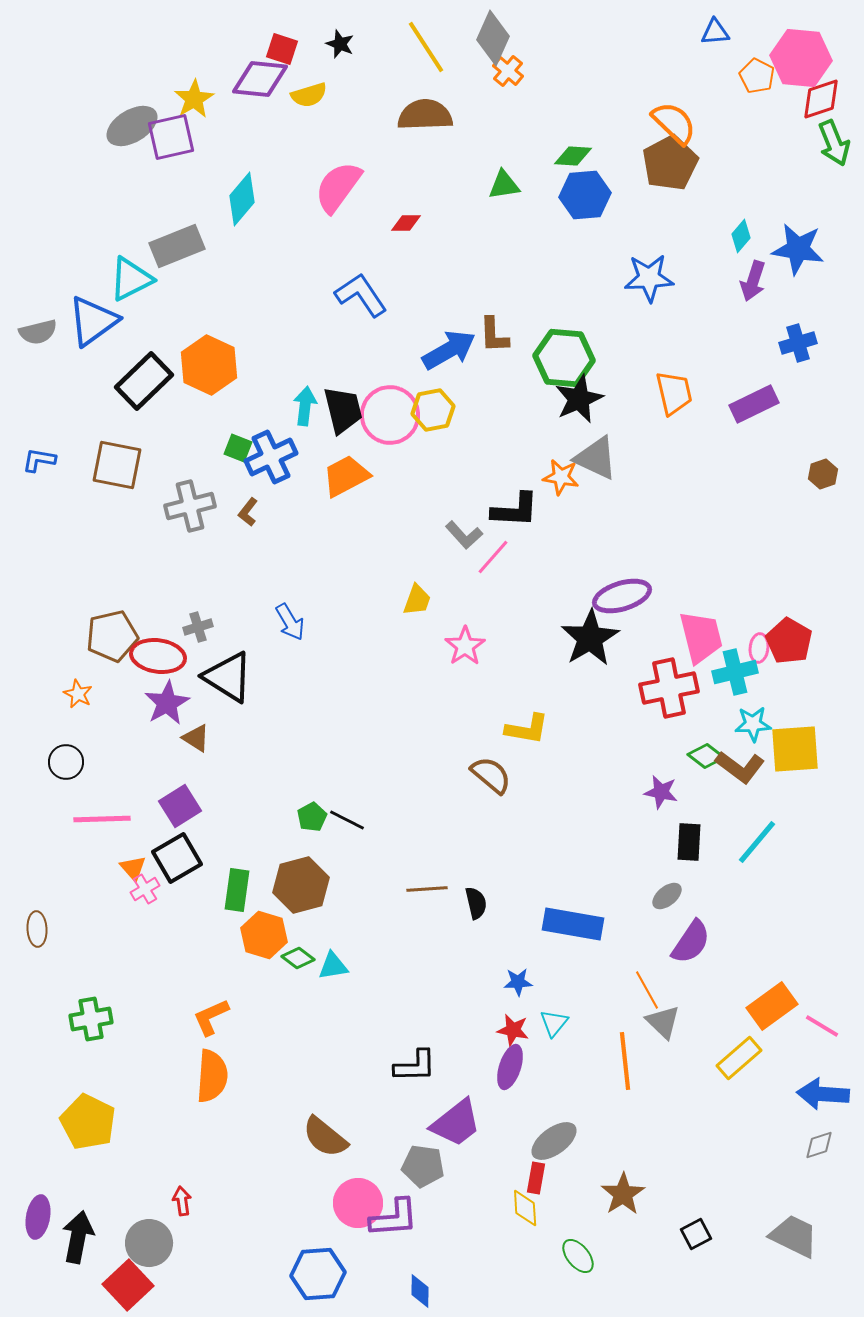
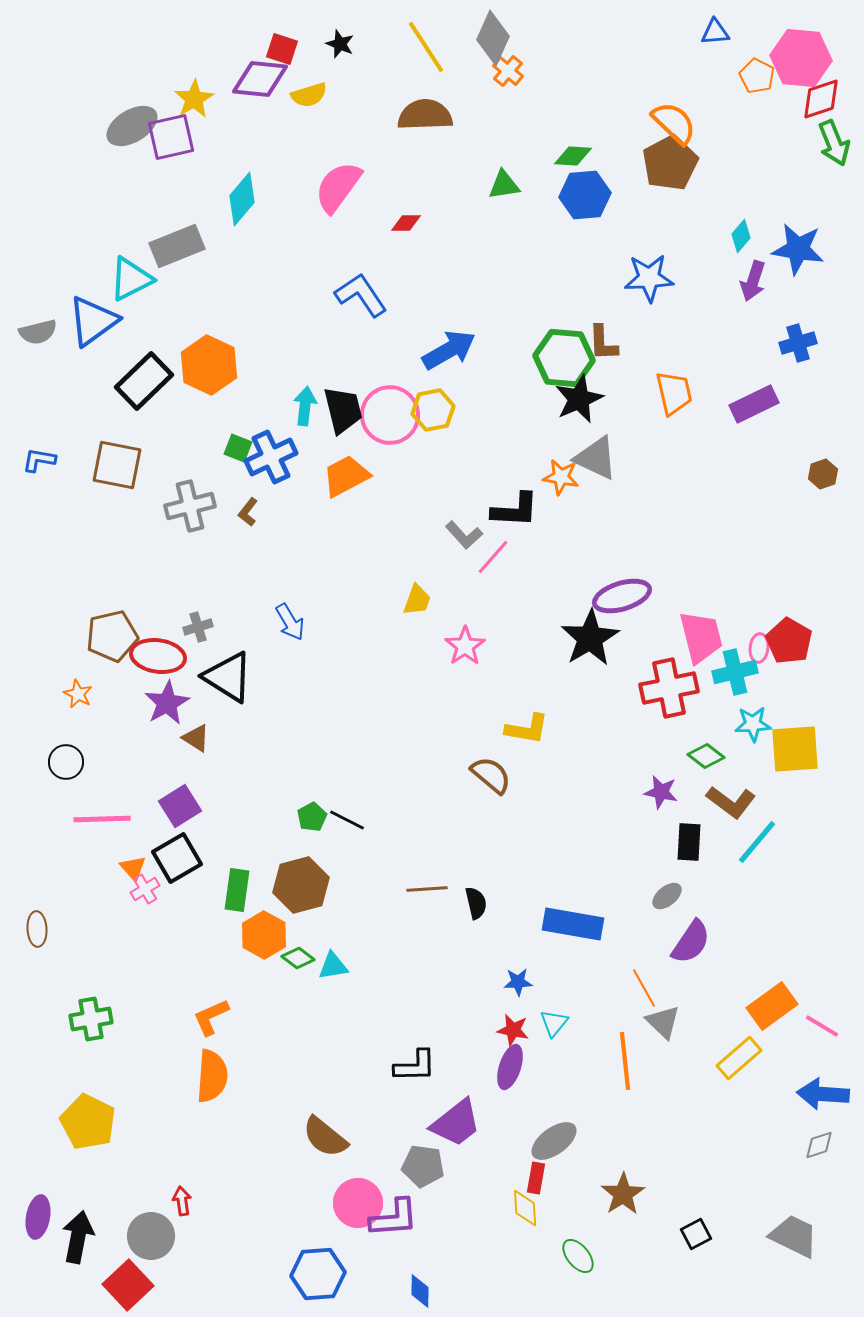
brown L-shape at (494, 335): moved 109 px right, 8 px down
brown L-shape at (740, 767): moved 9 px left, 35 px down
orange hexagon at (264, 935): rotated 12 degrees clockwise
orange line at (647, 990): moved 3 px left, 2 px up
gray circle at (149, 1243): moved 2 px right, 7 px up
